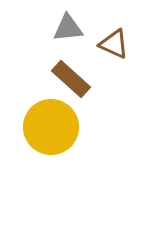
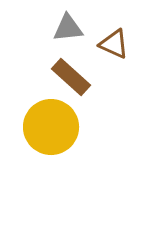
brown rectangle: moved 2 px up
